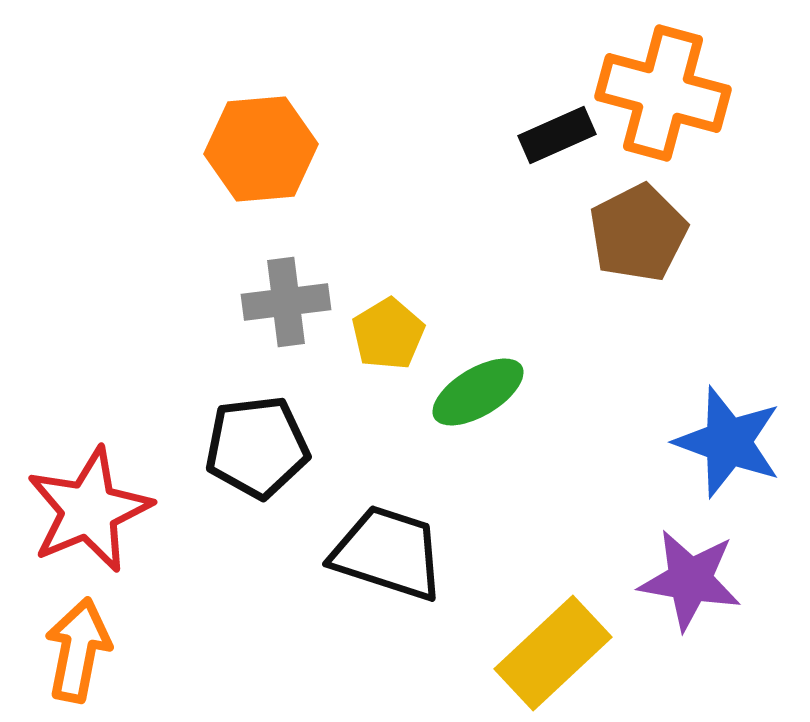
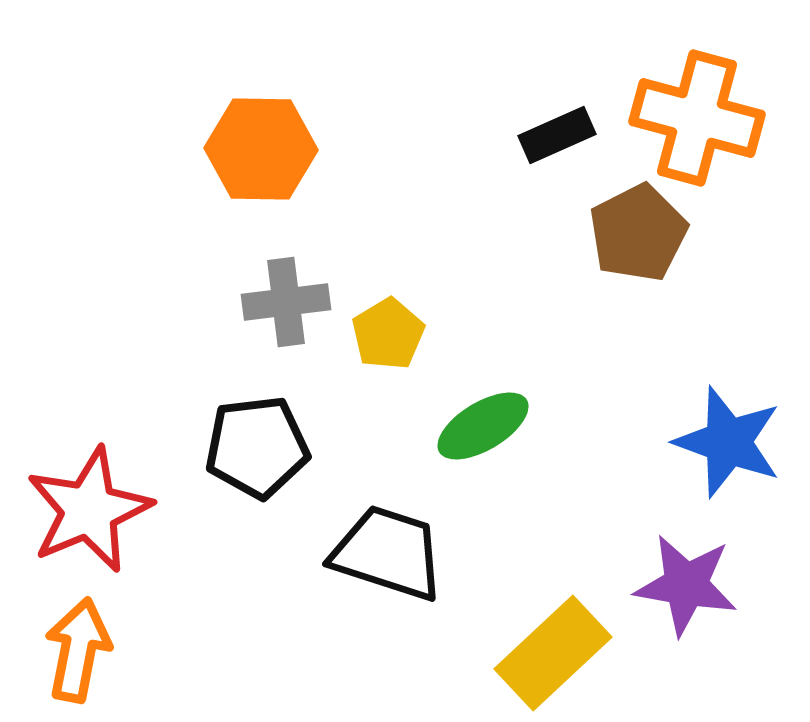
orange cross: moved 34 px right, 25 px down
orange hexagon: rotated 6 degrees clockwise
green ellipse: moved 5 px right, 34 px down
purple star: moved 4 px left, 5 px down
